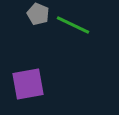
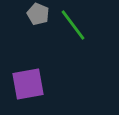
green line: rotated 28 degrees clockwise
